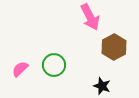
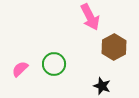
green circle: moved 1 px up
